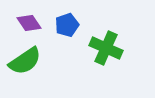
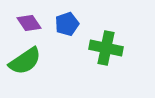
blue pentagon: moved 1 px up
green cross: rotated 12 degrees counterclockwise
